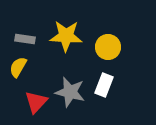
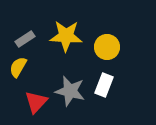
gray rectangle: rotated 42 degrees counterclockwise
yellow circle: moved 1 px left
gray star: moved 1 px up
